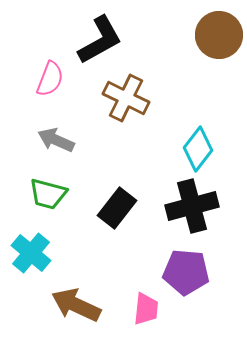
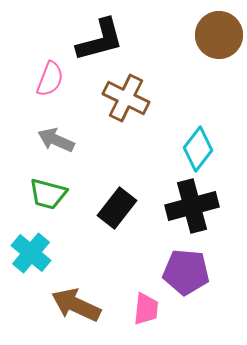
black L-shape: rotated 14 degrees clockwise
